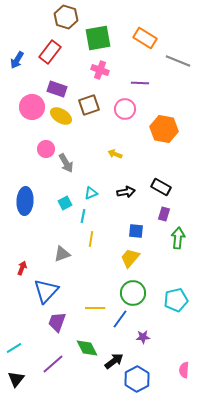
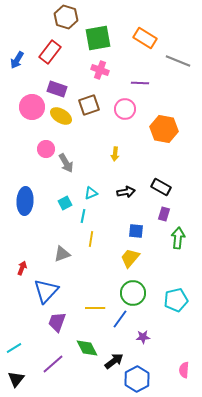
yellow arrow at (115, 154): rotated 104 degrees counterclockwise
